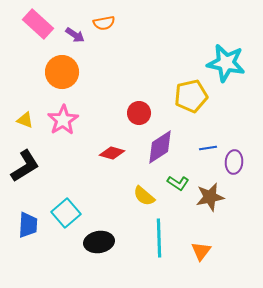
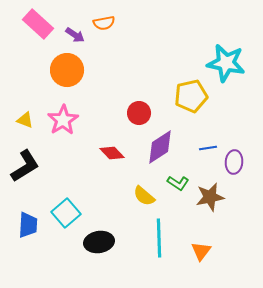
orange circle: moved 5 px right, 2 px up
red diamond: rotated 30 degrees clockwise
